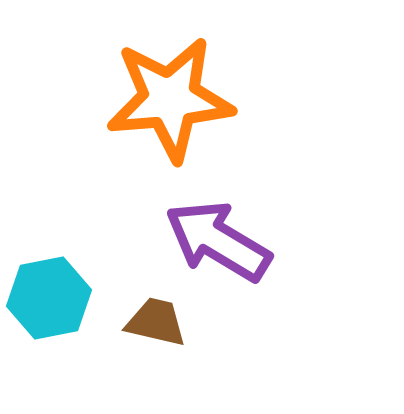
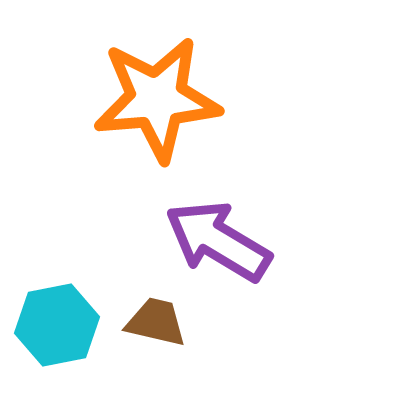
orange star: moved 13 px left
cyan hexagon: moved 8 px right, 27 px down
